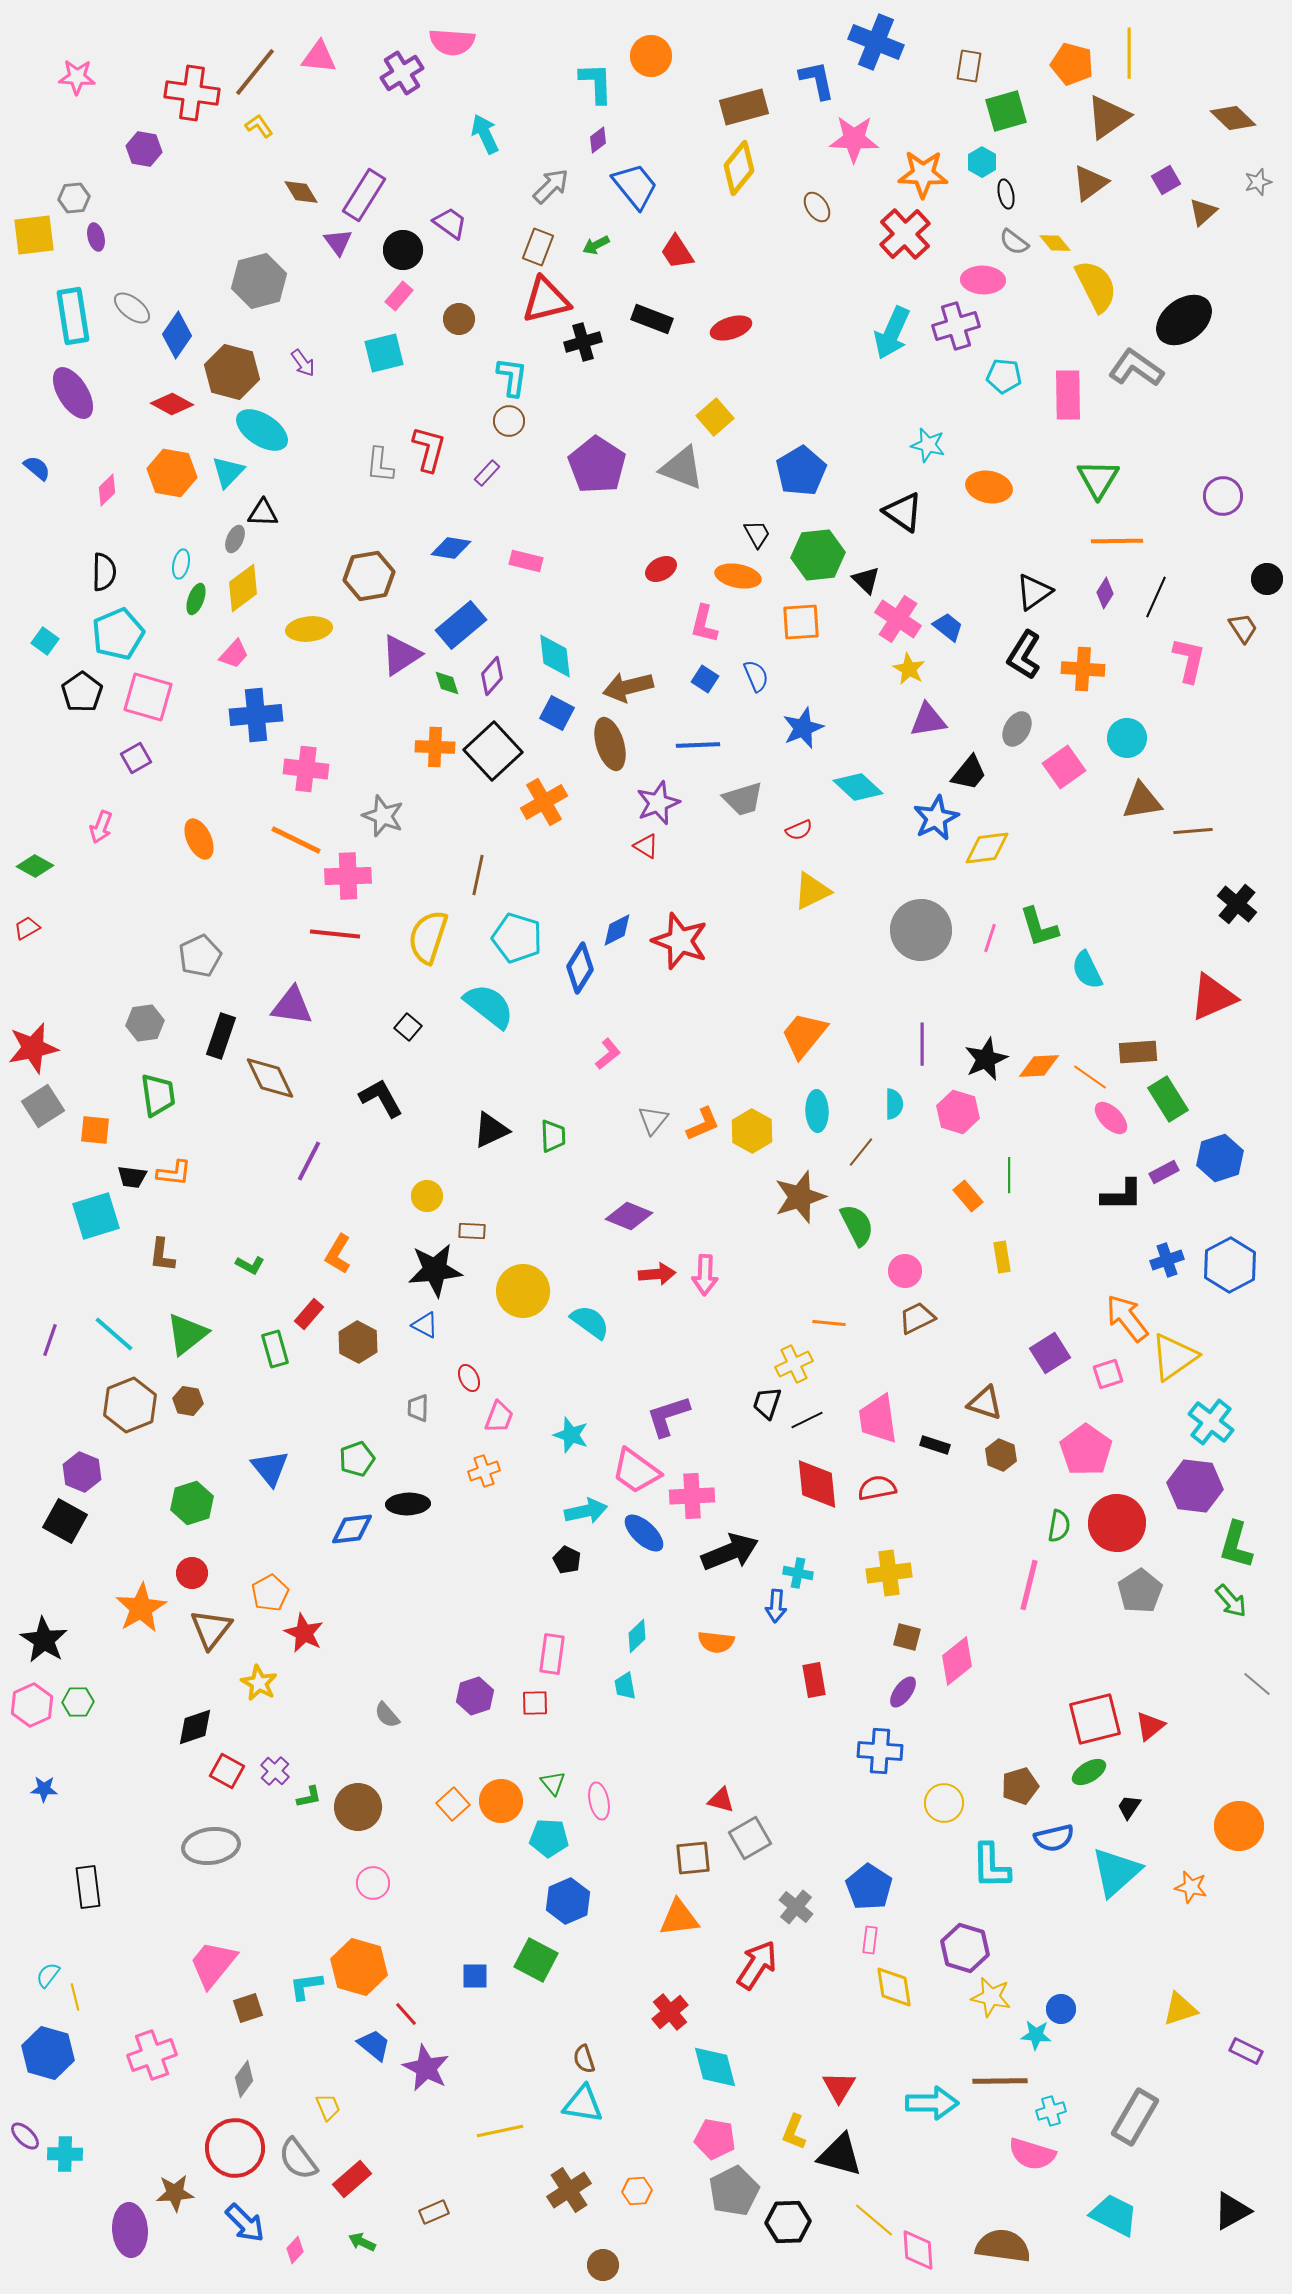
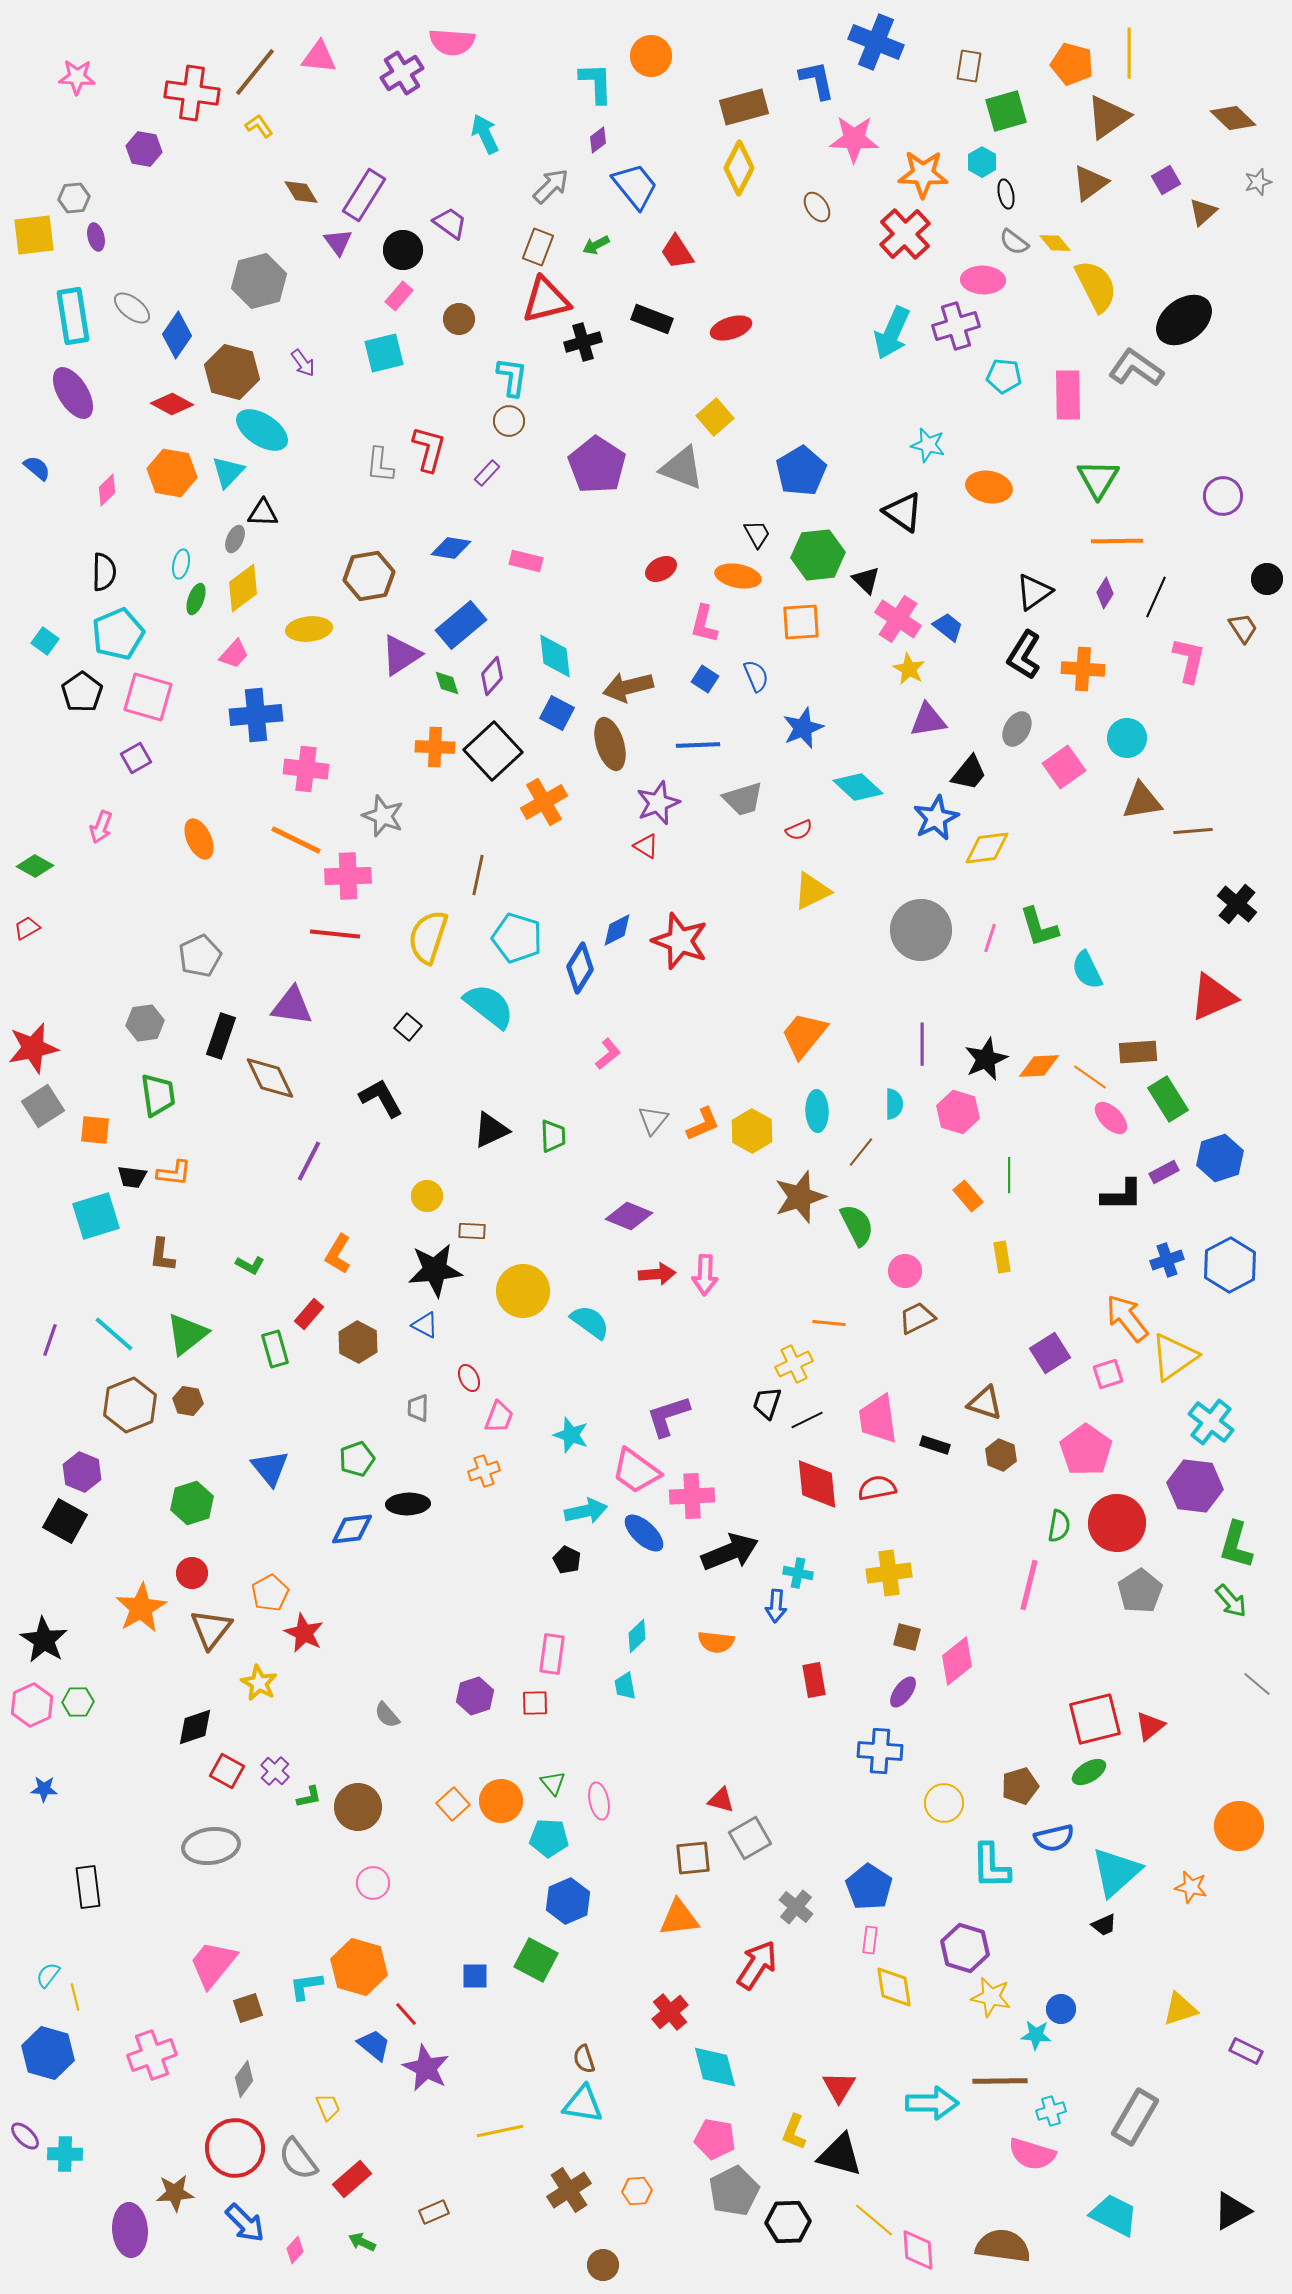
yellow diamond at (739, 168): rotated 12 degrees counterclockwise
black trapezoid at (1129, 1807): moved 25 px left, 118 px down; rotated 148 degrees counterclockwise
